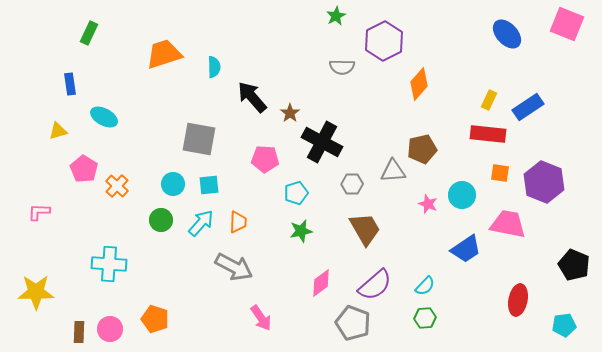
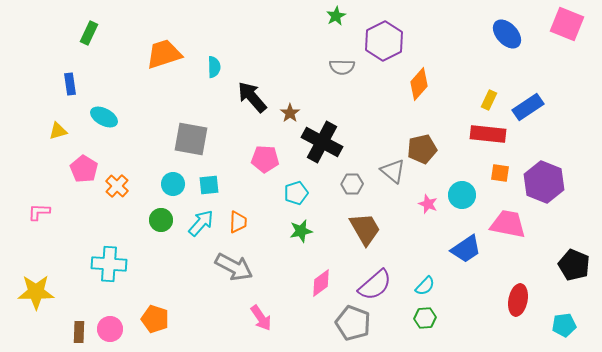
gray square at (199, 139): moved 8 px left
gray triangle at (393, 171): rotated 44 degrees clockwise
